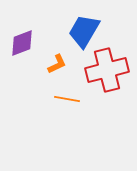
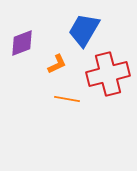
blue trapezoid: moved 1 px up
red cross: moved 1 px right, 4 px down
